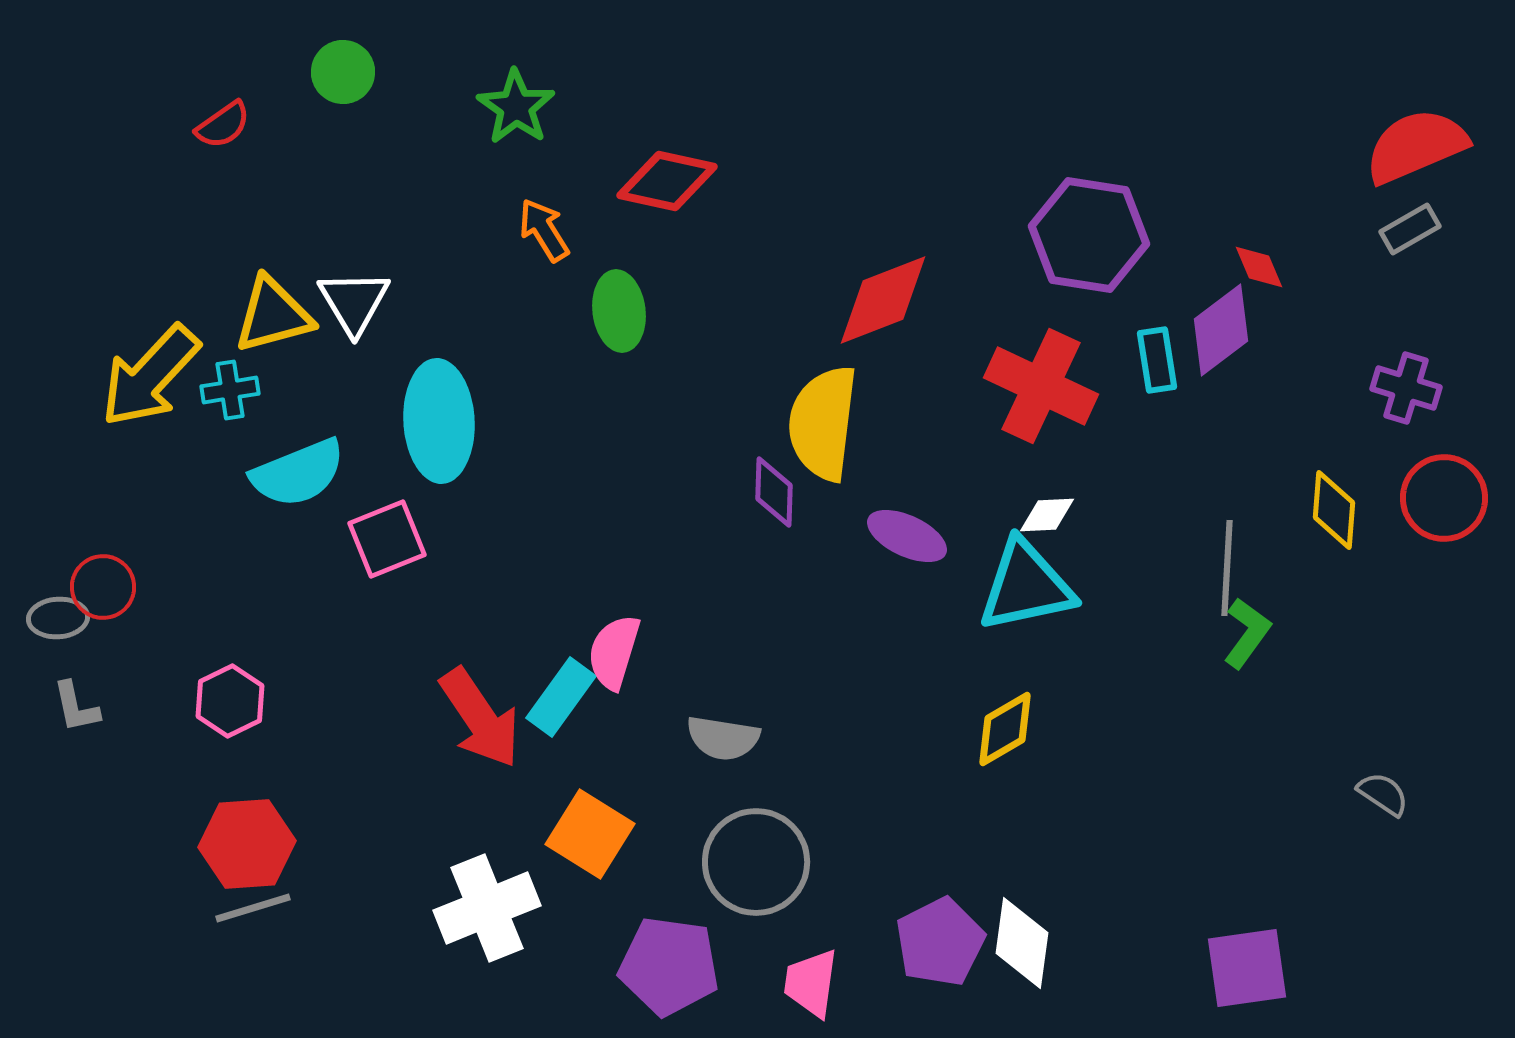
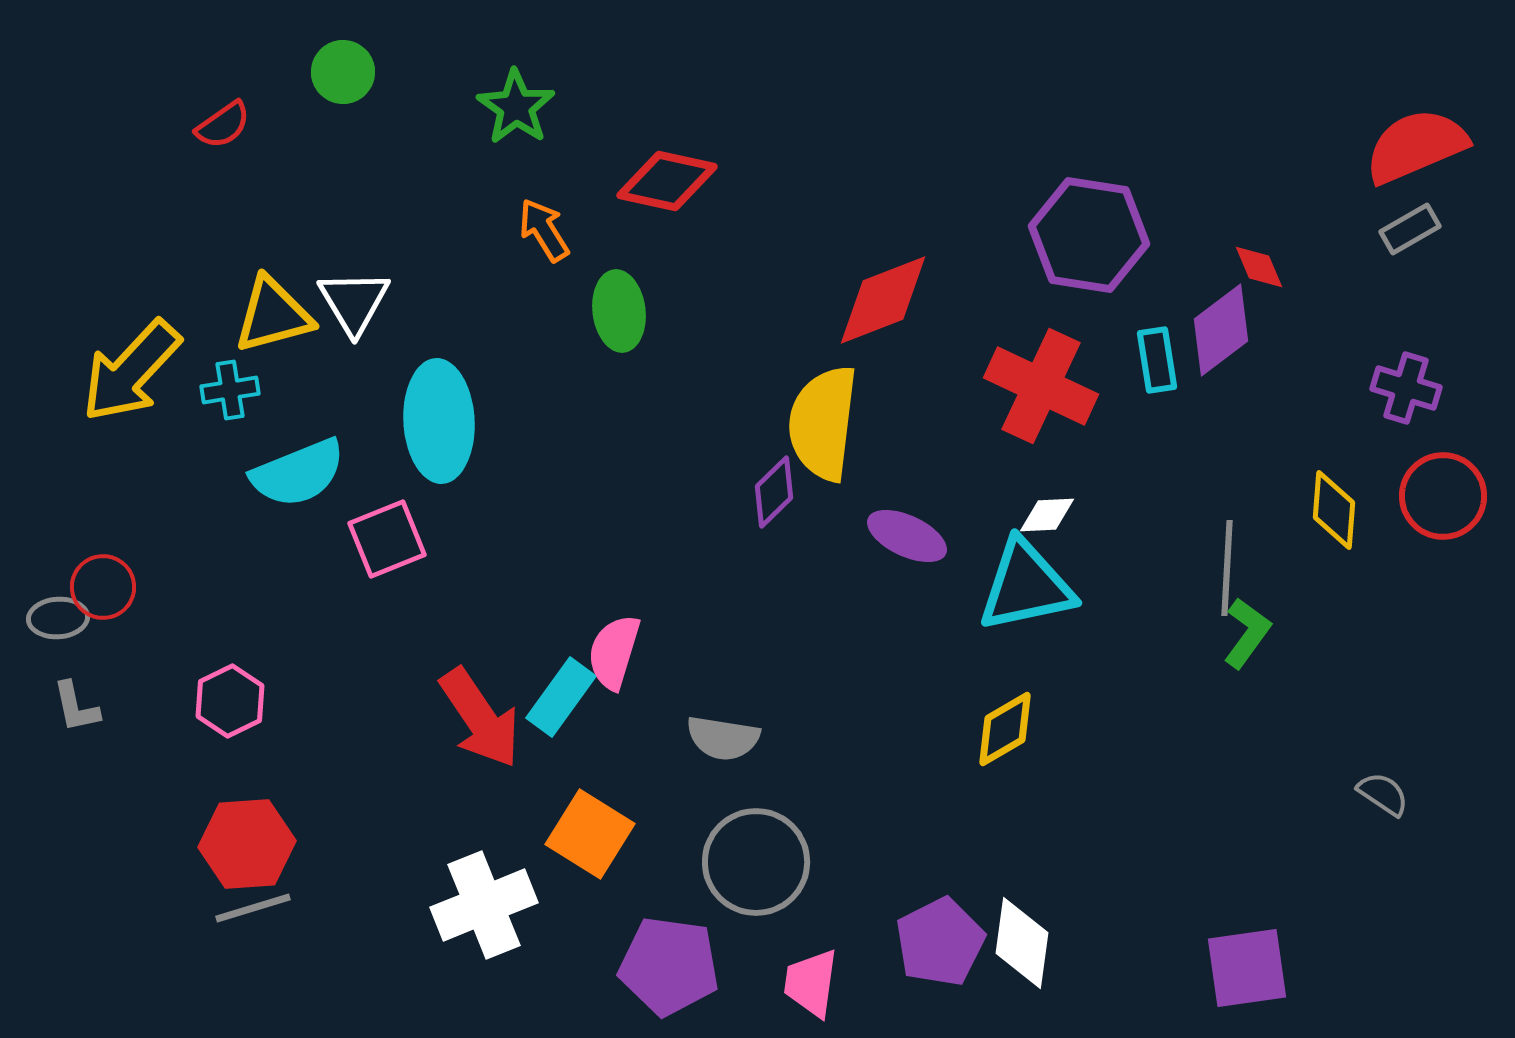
yellow arrow at (150, 376): moved 19 px left, 5 px up
purple diamond at (774, 492): rotated 44 degrees clockwise
red circle at (1444, 498): moved 1 px left, 2 px up
white cross at (487, 908): moved 3 px left, 3 px up
